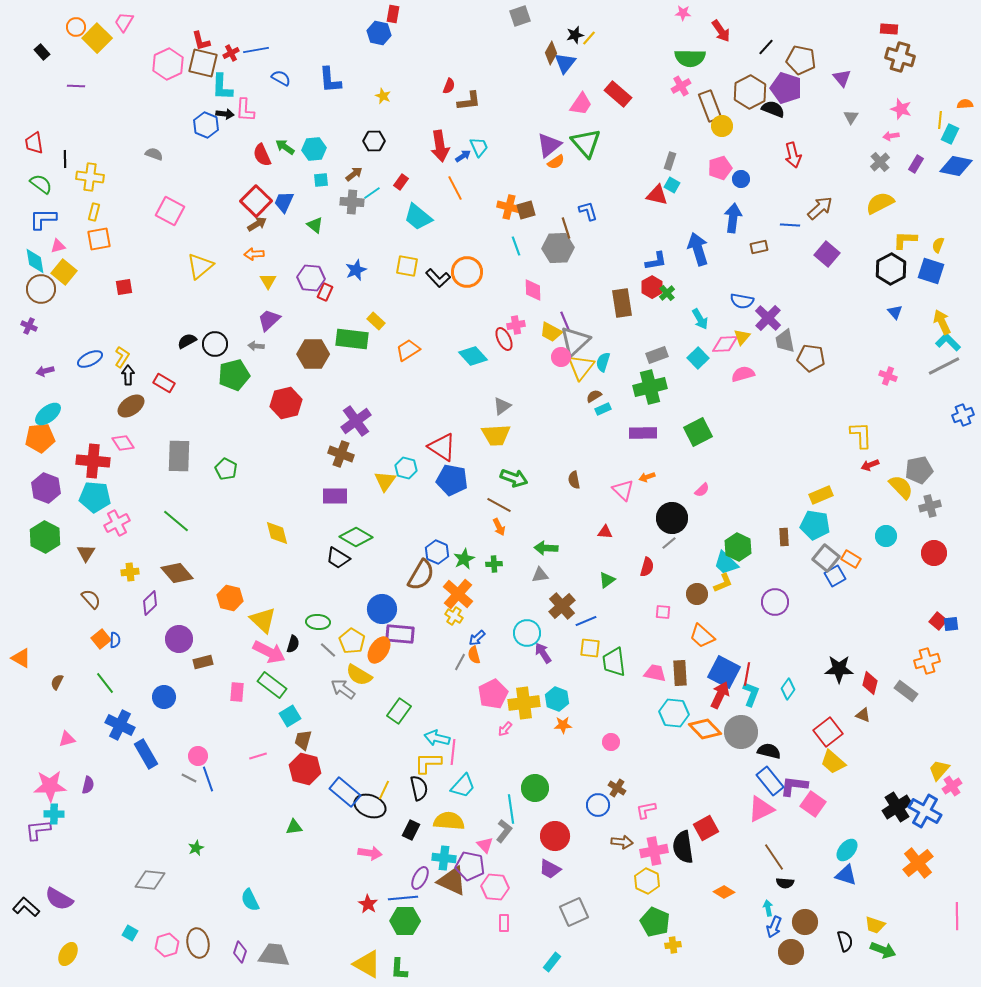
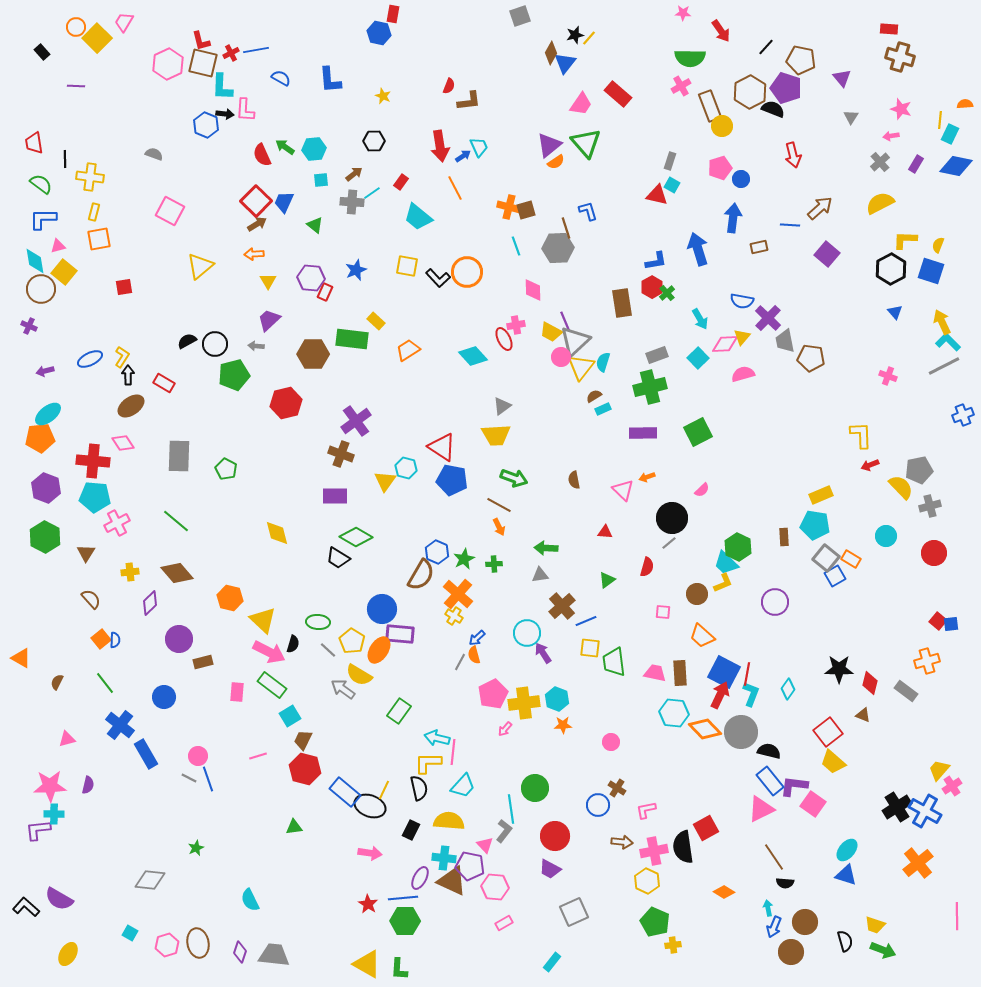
blue cross at (120, 725): rotated 12 degrees clockwise
brown trapezoid at (303, 740): rotated 10 degrees clockwise
pink rectangle at (504, 923): rotated 60 degrees clockwise
